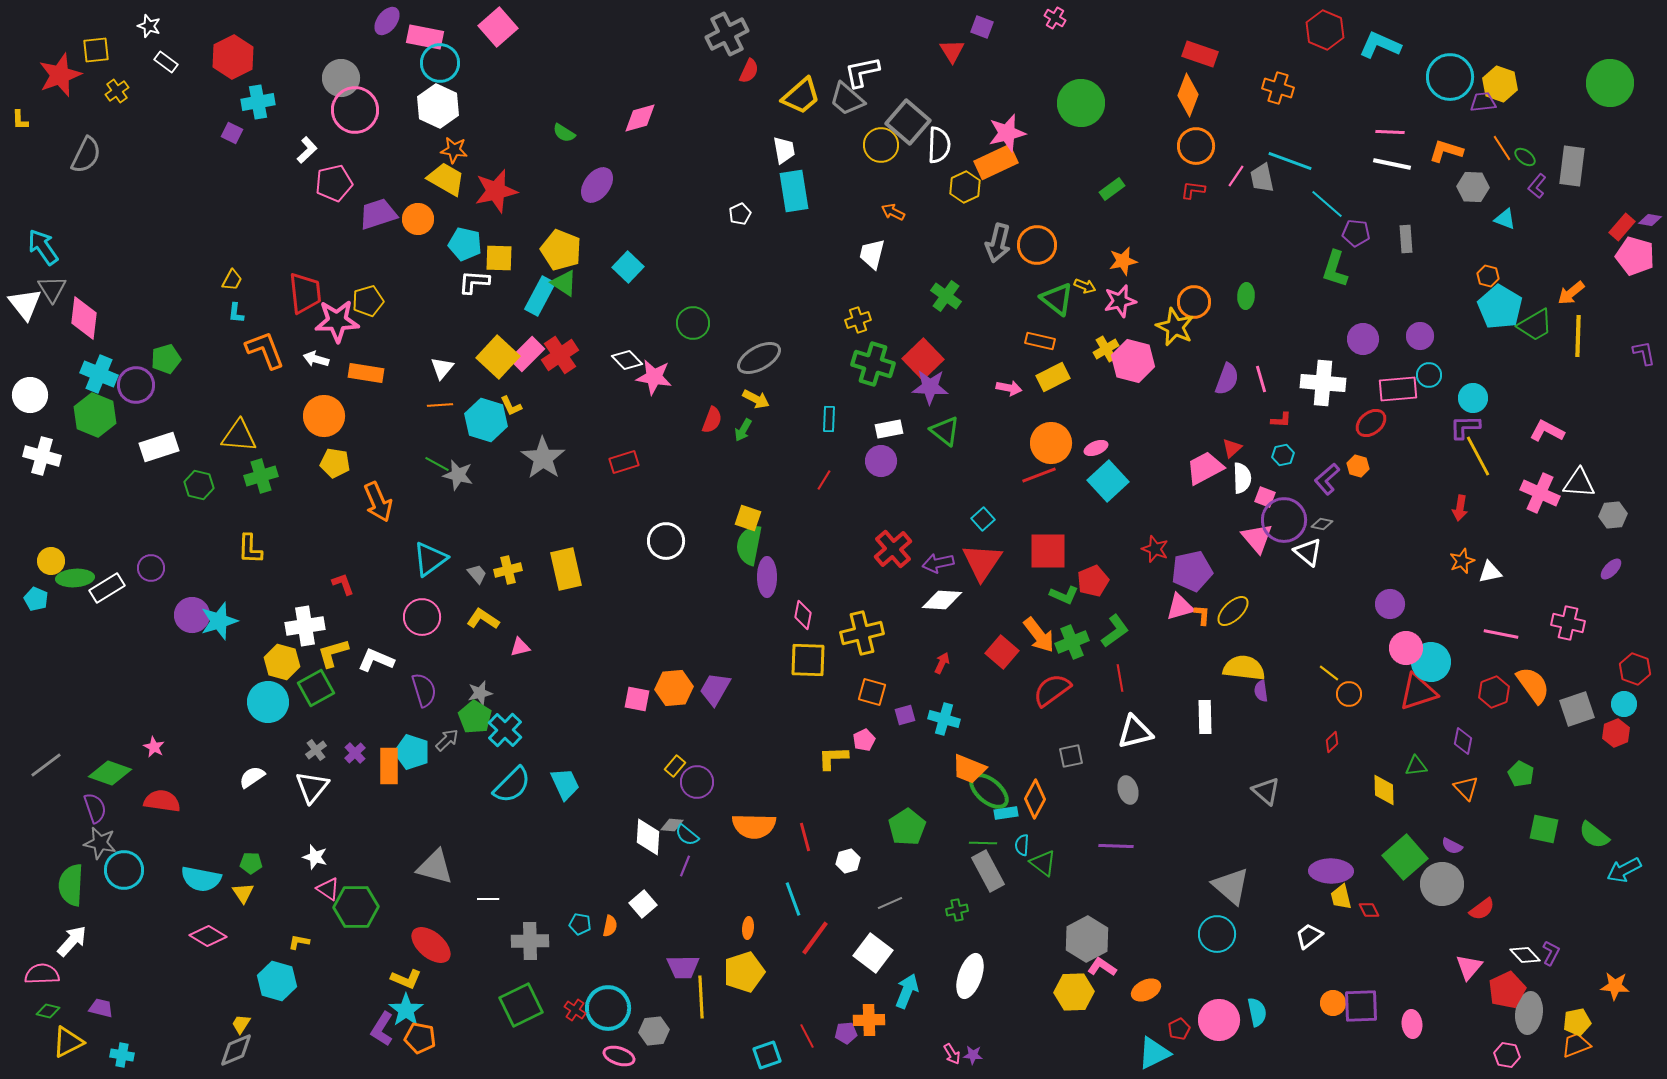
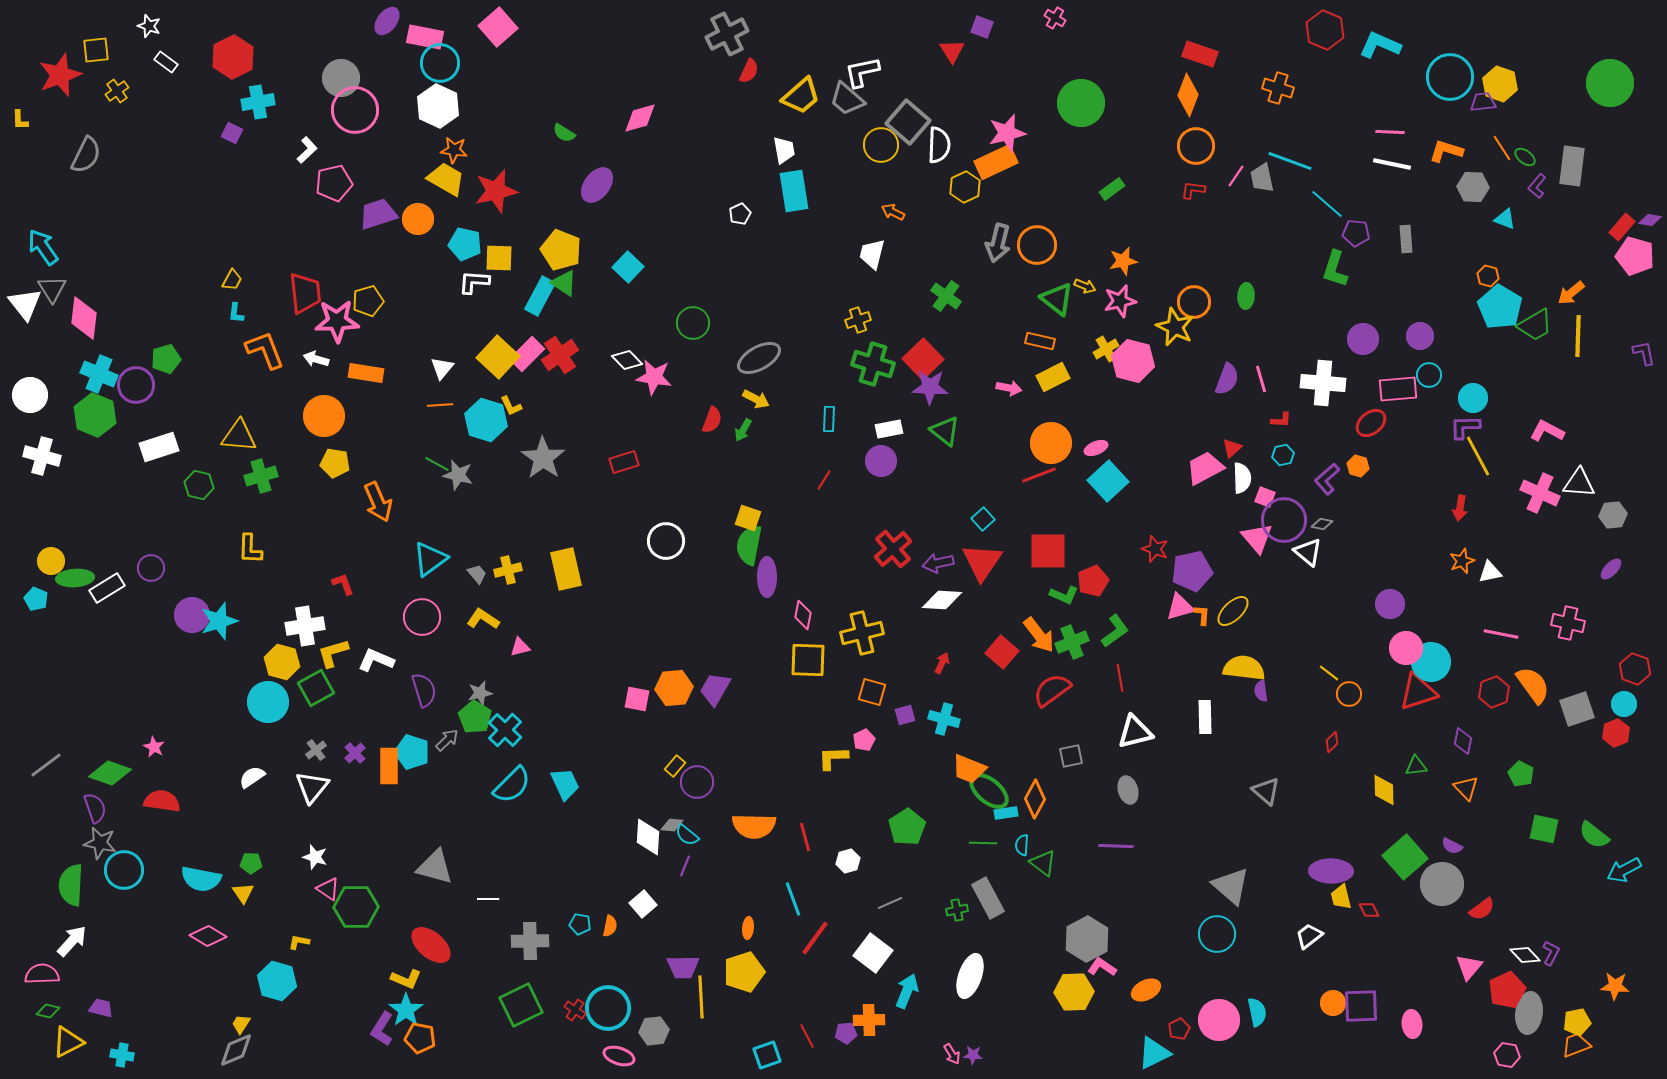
gray rectangle at (988, 871): moved 27 px down
